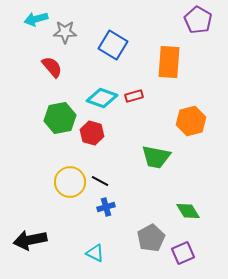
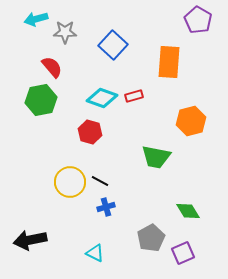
blue square: rotated 12 degrees clockwise
green hexagon: moved 19 px left, 18 px up
red hexagon: moved 2 px left, 1 px up
